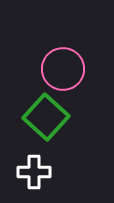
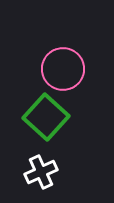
white cross: moved 7 px right; rotated 24 degrees counterclockwise
